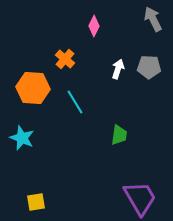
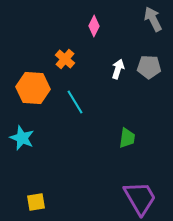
green trapezoid: moved 8 px right, 3 px down
